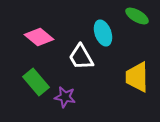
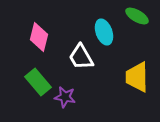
cyan ellipse: moved 1 px right, 1 px up
pink diamond: rotated 64 degrees clockwise
green rectangle: moved 2 px right
